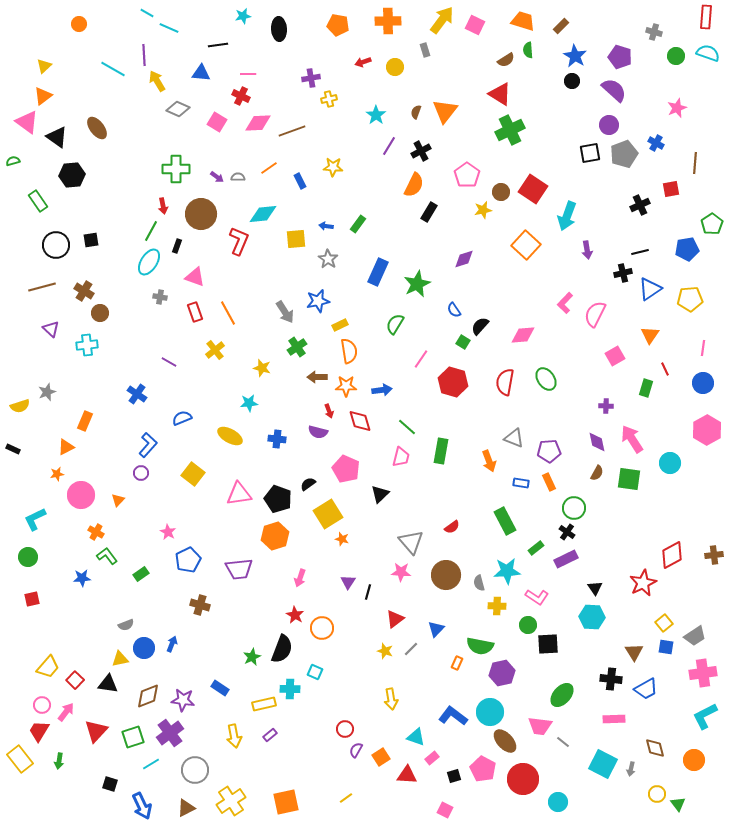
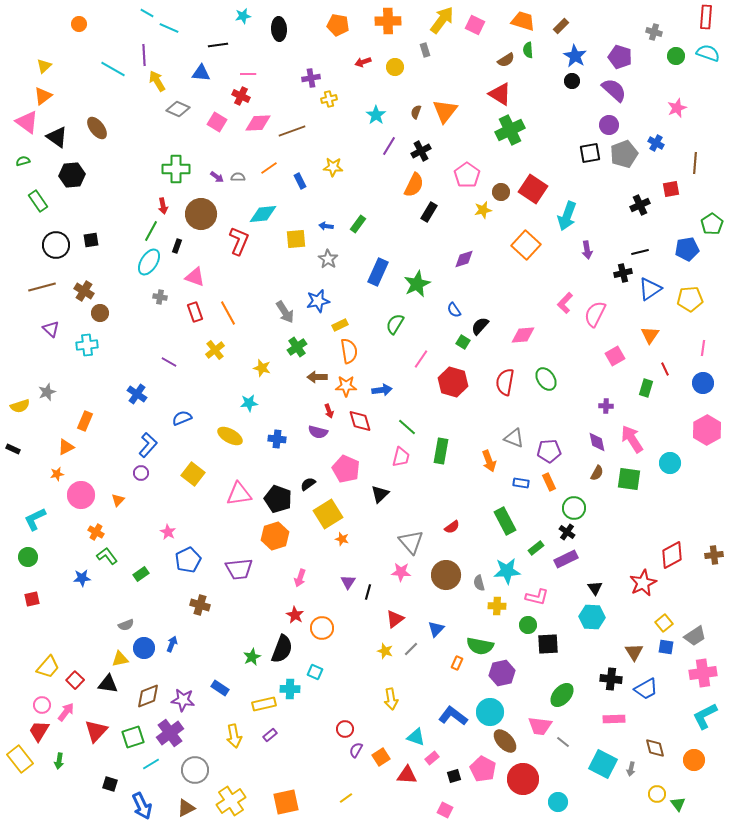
green semicircle at (13, 161): moved 10 px right
pink L-shape at (537, 597): rotated 20 degrees counterclockwise
